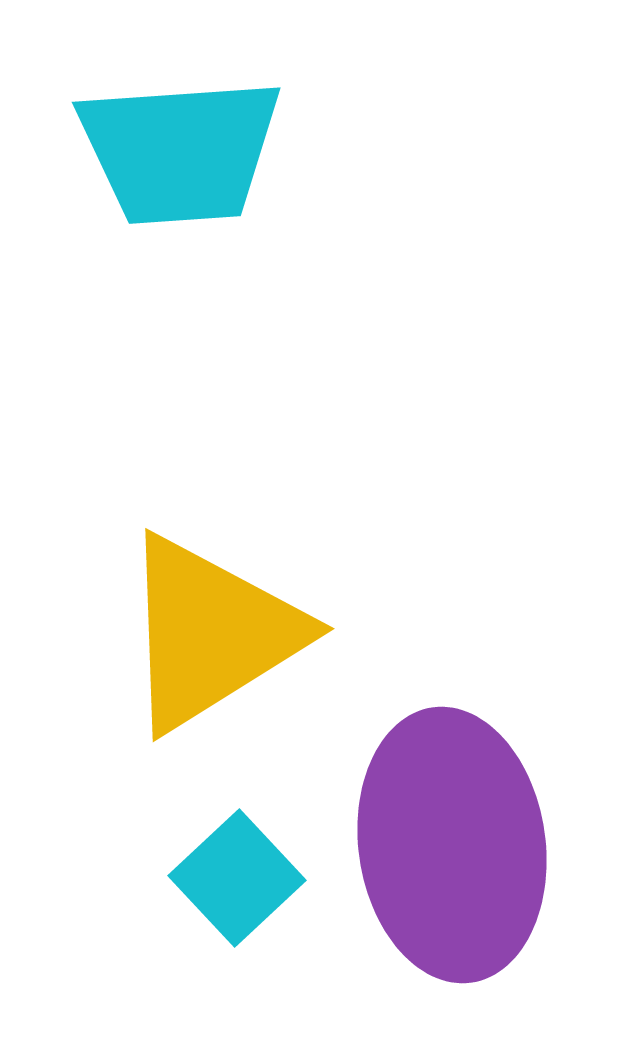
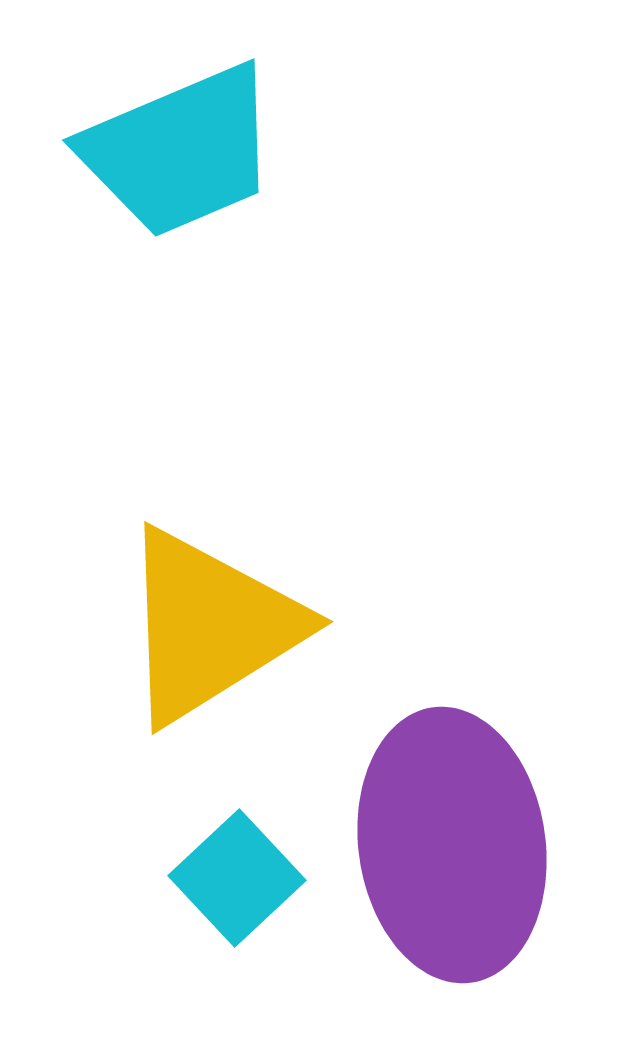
cyan trapezoid: rotated 19 degrees counterclockwise
yellow triangle: moved 1 px left, 7 px up
